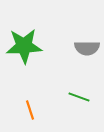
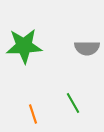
green line: moved 6 px left, 6 px down; rotated 40 degrees clockwise
orange line: moved 3 px right, 4 px down
